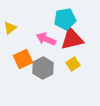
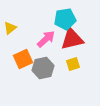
pink arrow: rotated 114 degrees clockwise
yellow square: rotated 16 degrees clockwise
gray hexagon: rotated 15 degrees clockwise
